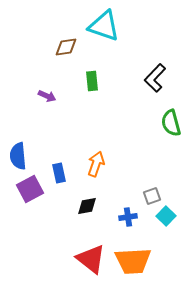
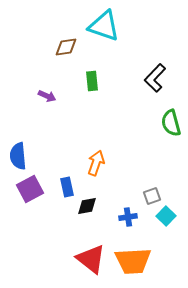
orange arrow: moved 1 px up
blue rectangle: moved 8 px right, 14 px down
